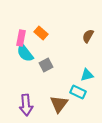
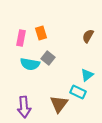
orange rectangle: rotated 32 degrees clockwise
cyan semicircle: moved 5 px right, 11 px down; rotated 42 degrees counterclockwise
gray square: moved 2 px right, 7 px up; rotated 24 degrees counterclockwise
cyan triangle: rotated 24 degrees counterclockwise
purple arrow: moved 2 px left, 2 px down
